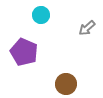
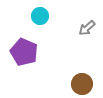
cyan circle: moved 1 px left, 1 px down
brown circle: moved 16 px right
